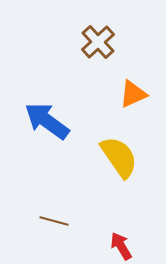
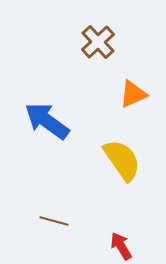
yellow semicircle: moved 3 px right, 3 px down
